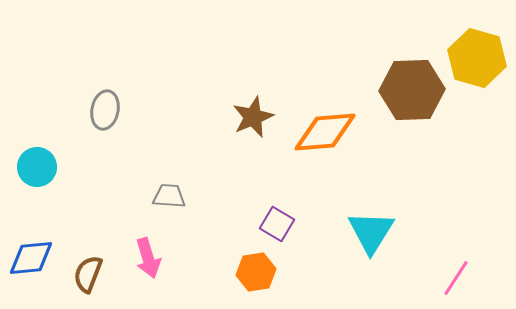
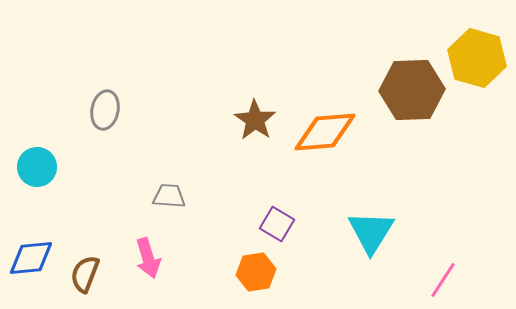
brown star: moved 2 px right, 3 px down; rotated 15 degrees counterclockwise
brown semicircle: moved 3 px left
pink line: moved 13 px left, 2 px down
